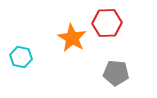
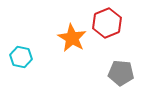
red hexagon: rotated 20 degrees counterclockwise
gray pentagon: moved 5 px right
